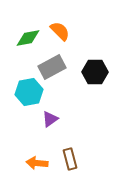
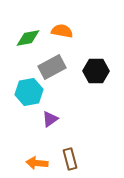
orange semicircle: moved 2 px right; rotated 35 degrees counterclockwise
black hexagon: moved 1 px right, 1 px up
